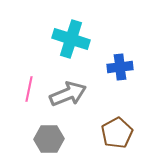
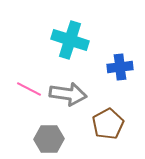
cyan cross: moved 1 px left, 1 px down
pink line: rotated 75 degrees counterclockwise
gray arrow: rotated 30 degrees clockwise
brown pentagon: moved 9 px left, 9 px up
